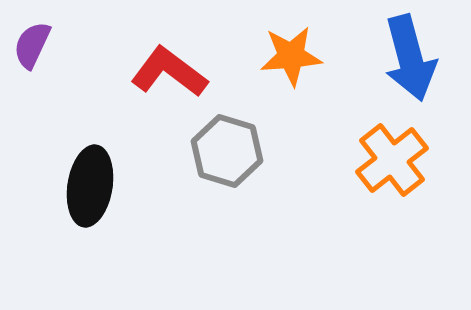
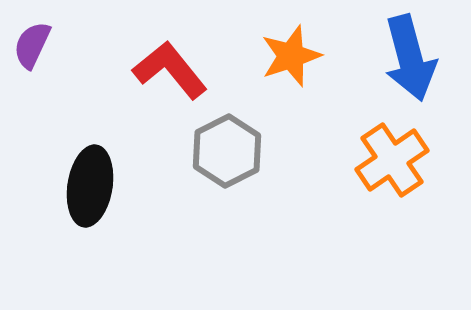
orange star: rotated 14 degrees counterclockwise
red L-shape: moved 1 px right, 2 px up; rotated 14 degrees clockwise
gray hexagon: rotated 16 degrees clockwise
orange cross: rotated 4 degrees clockwise
